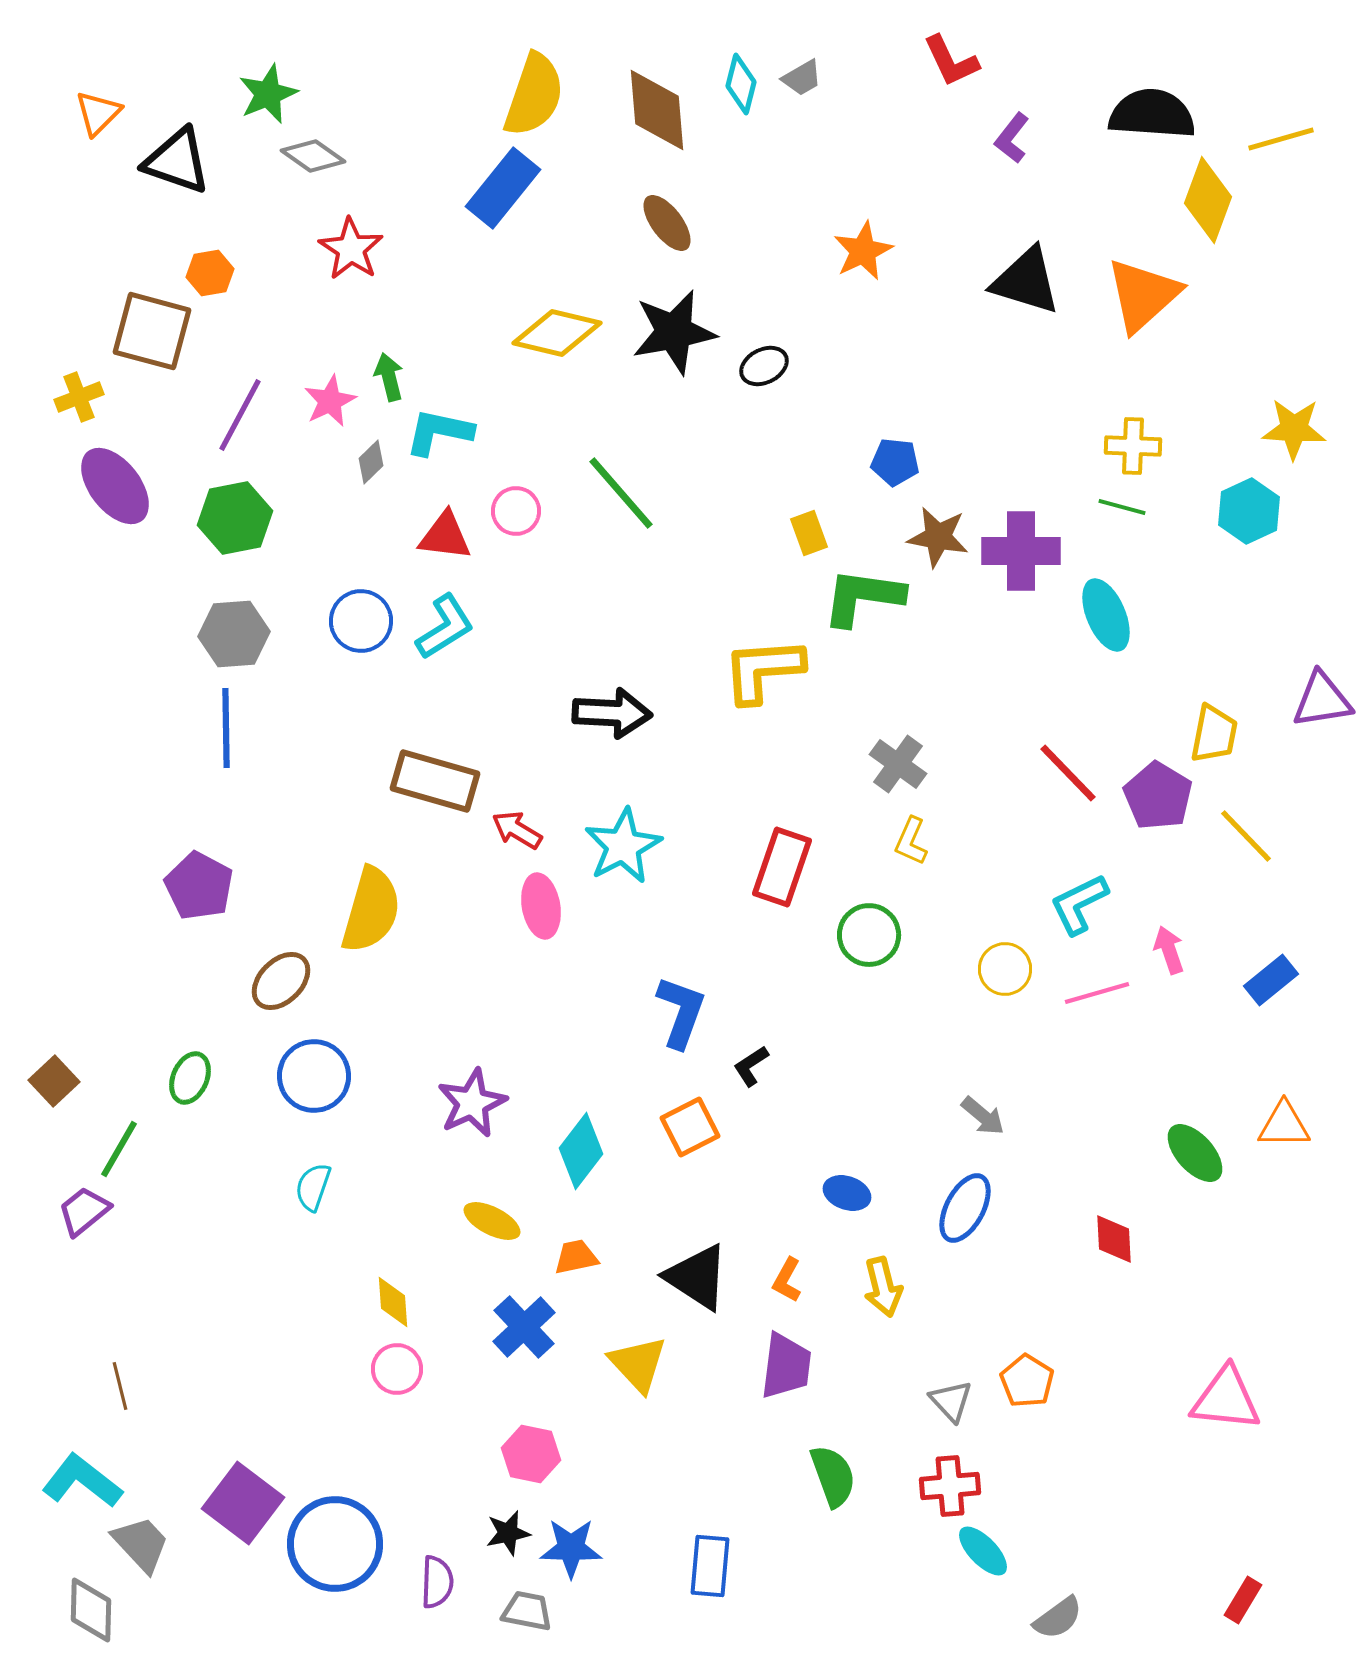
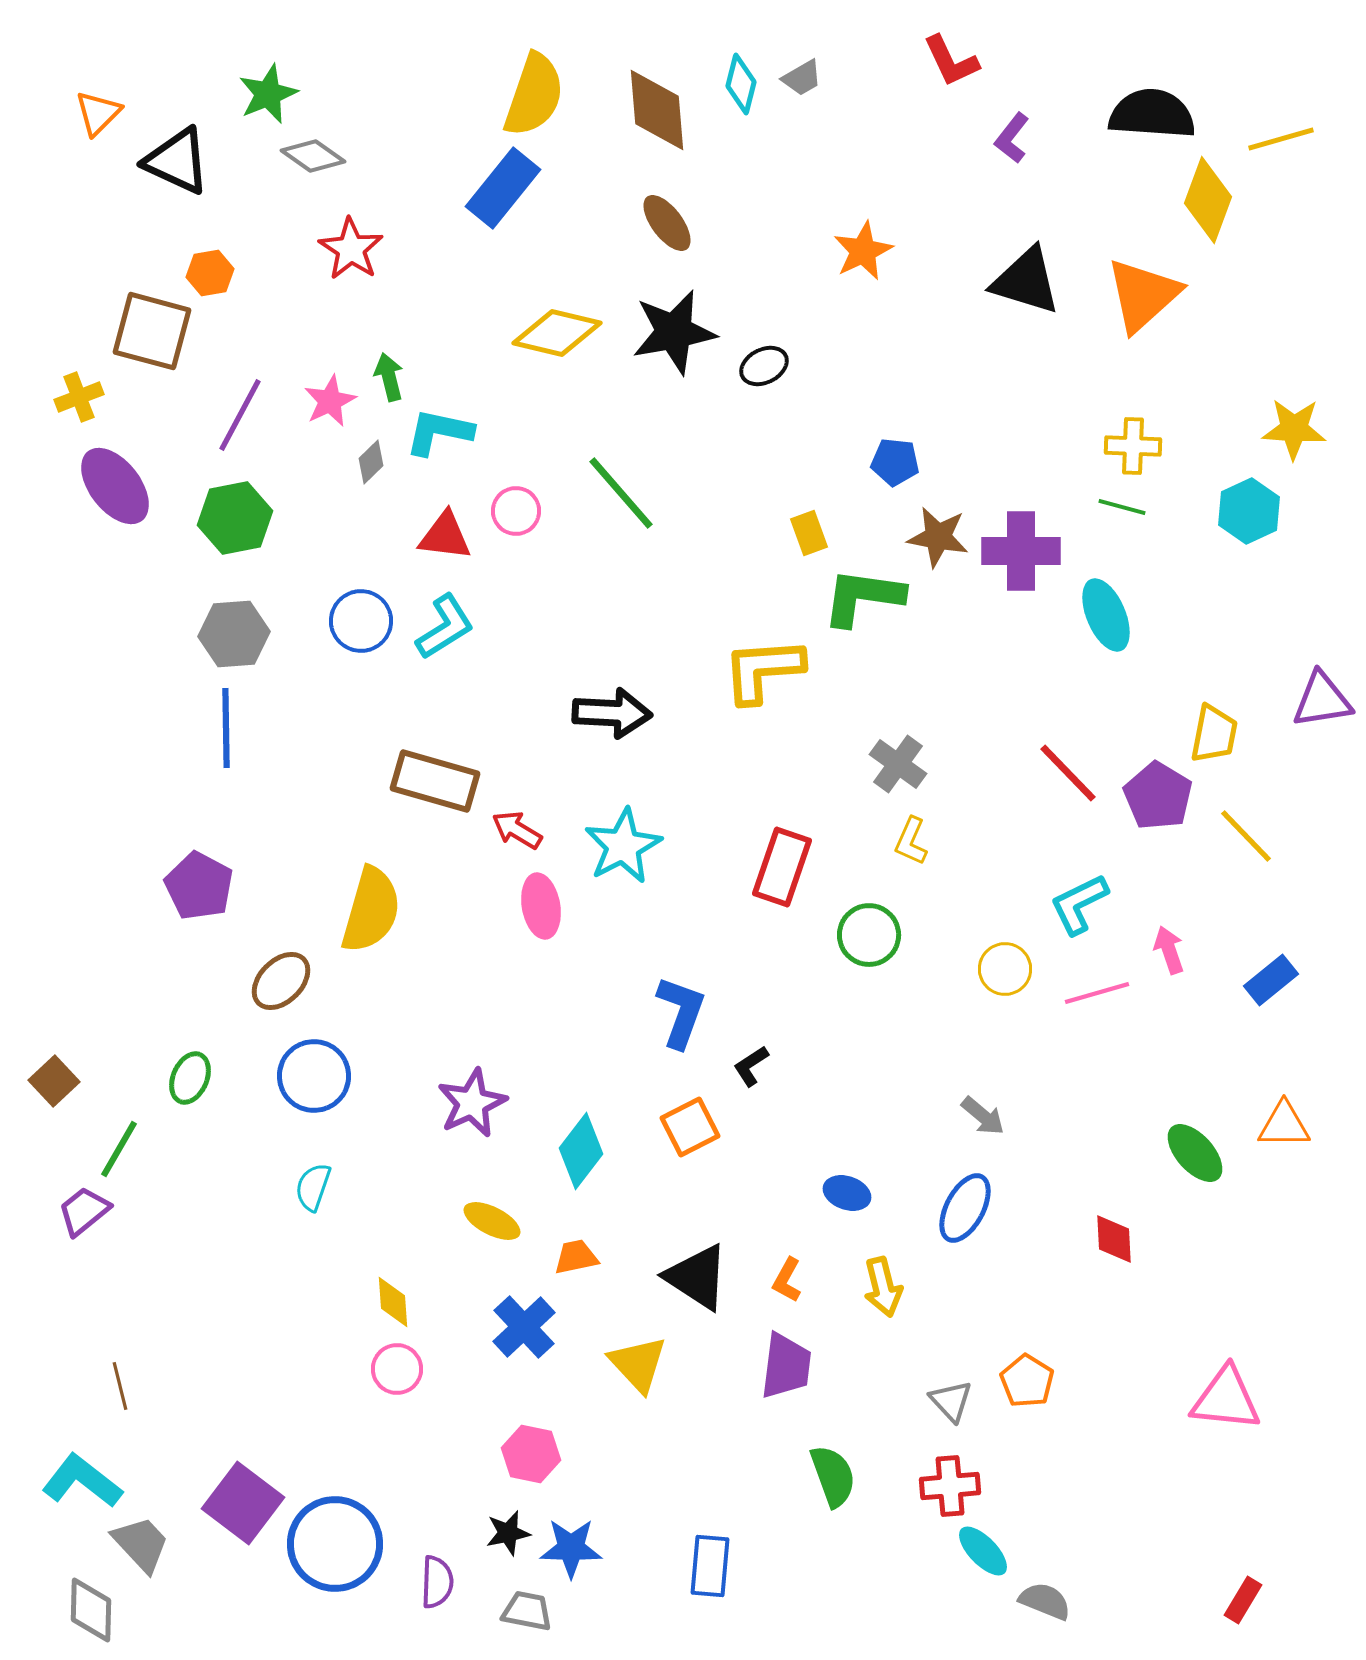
black triangle at (177, 161): rotated 6 degrees clockwise
gray semicircle at (1058, 1618): moved 13 px left, 17 px up; rotated 122 degrees counterclockwise
